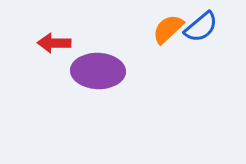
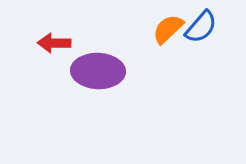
blue semicircle: rotated 9 degrees counterclockwise
